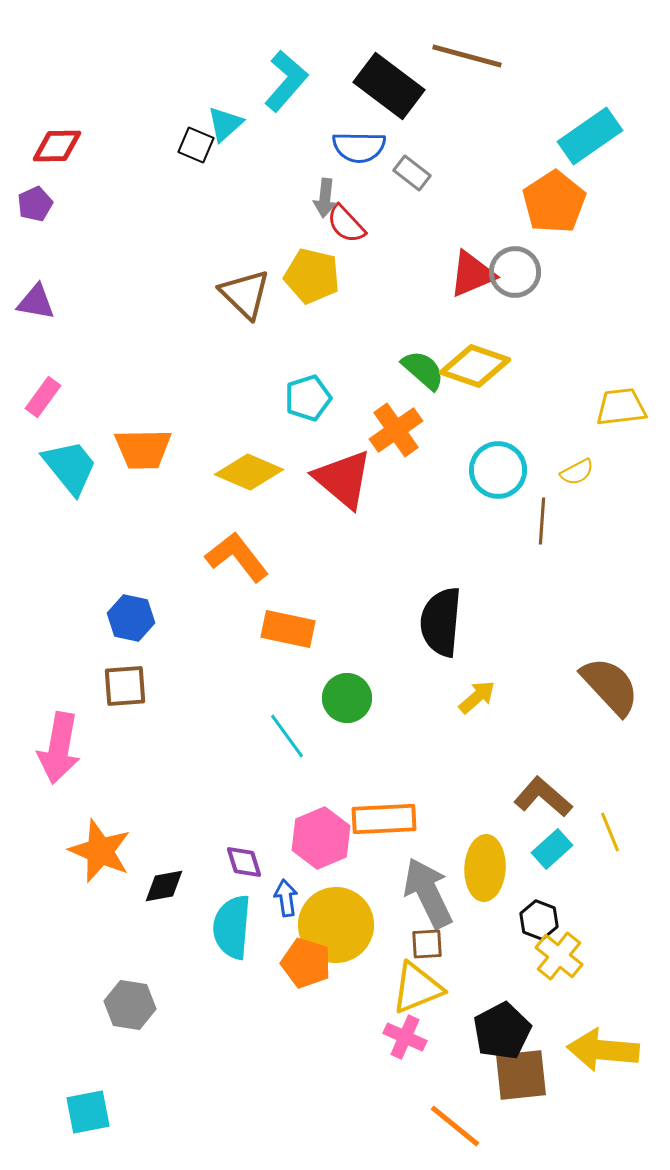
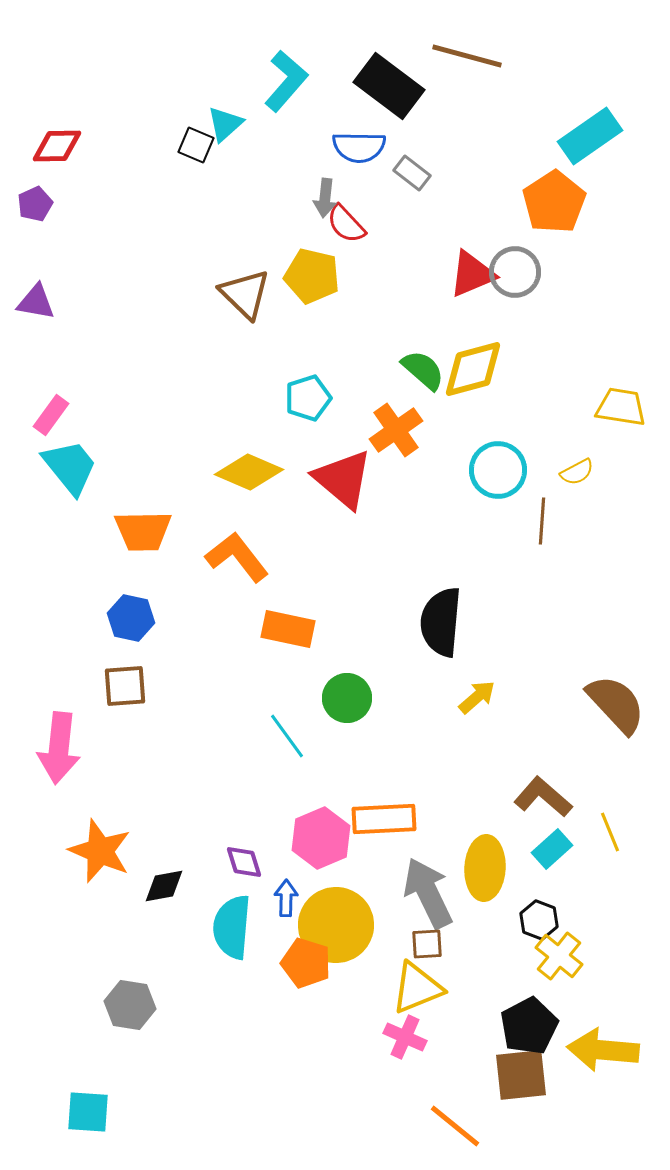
yellow diamond at (475, 366): moved 2 px left, 3 px down; rotated 34 degrees counterclockwise
pink rectangle at (43, 397): moved 8 px right, 18 px down
yellow trapezoid at (621, 407): rotated 16 degrees clockwise
orange trapezoid at (143, 449): moved 82 px down
brown semicircle at (610, 686): moved 6 px right, 18 px down
pink arrow at (59, 748): rotated 4 degrees counterclockwise
blue arrow at (286, 898): rotated 9 degrees clockwise
black pentagon at (502, 1031): moved 27 px right, 5 px up
cyan square at (88, 1112): rotated 15 degrees clockwise
